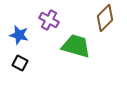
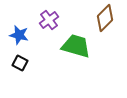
purple cross: rotated 24 degrees clockwise
